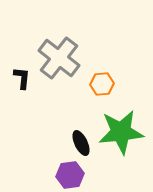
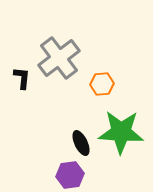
gray cross: rotated 15 degrees clockwise
green star: rotated 9 degrees clockwise
